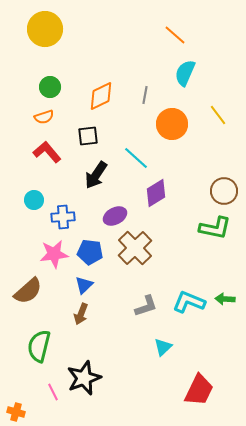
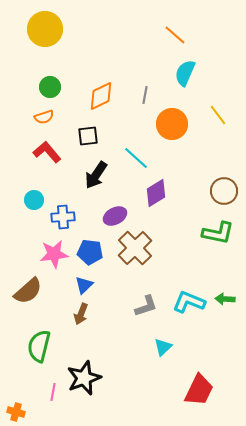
green L-shape: moved 3 px right, 5 px down
pink line: rotated 36 degrees clockwise
